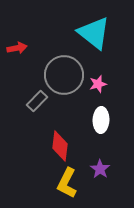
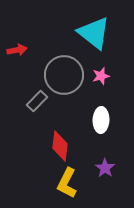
red arrow: moved 2 px down
pink star: moved 3 px right, 8 px up
purple star: moved 5 px right, 1 px up
